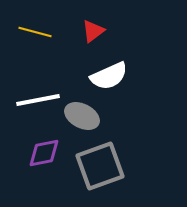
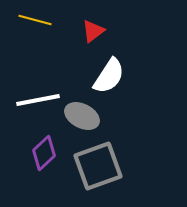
yellow line: moved 12 px up
white semicircle: rotated 33 degrees counterclockwise
purple diamond: rotated 32 degrees counterclockwise
gray square: moved 2 px left
